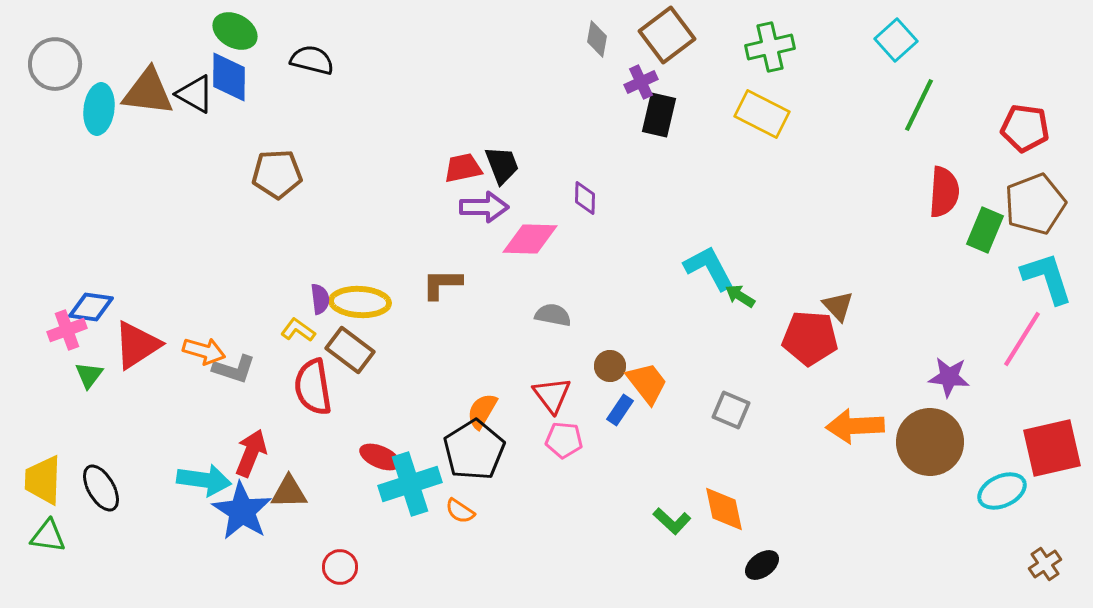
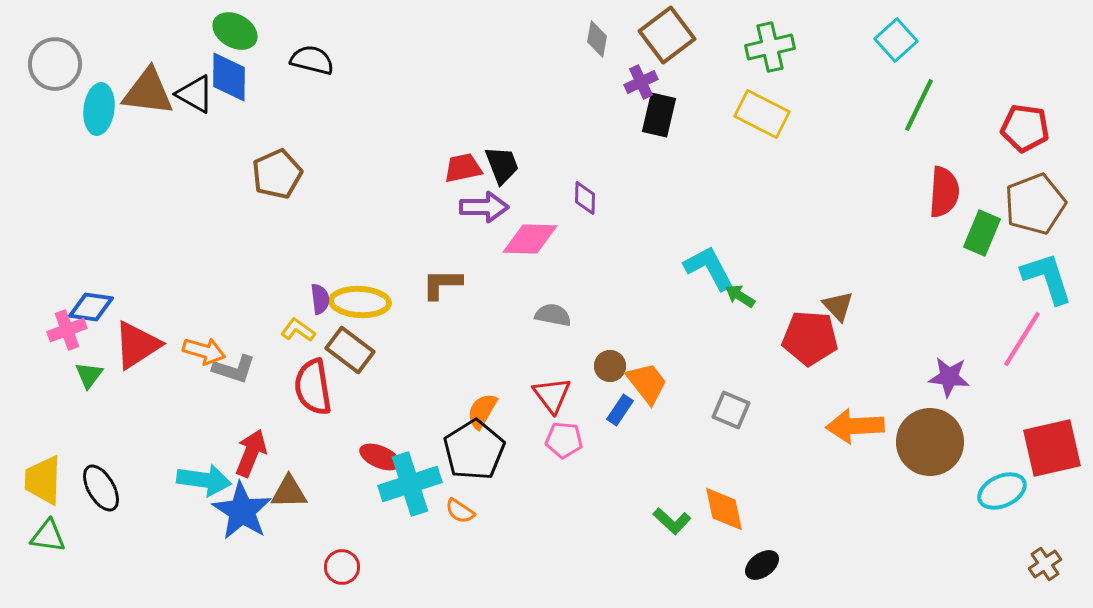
brown pentagon at (277, 174): rotated 21 degrees counterclockwise
green rectangle at (985, 230): moved 3 px left, 3 px down
red circle at (340, 567): moved 2 px right
